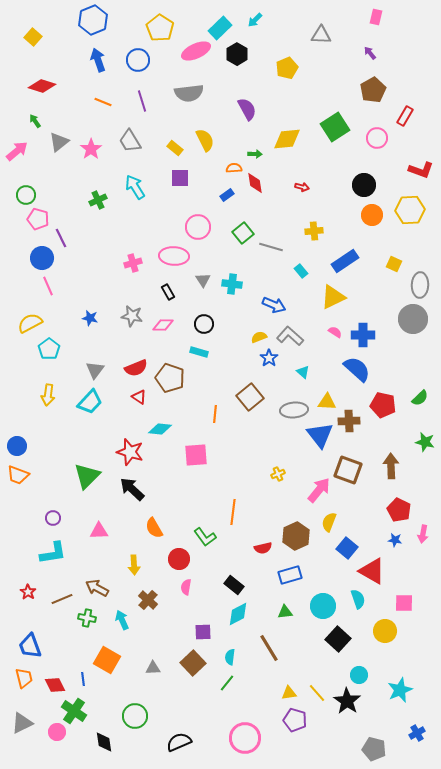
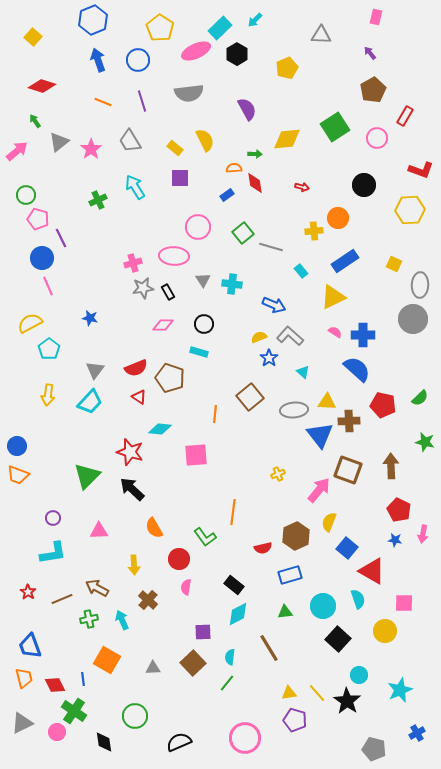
orange circle at (372, 215): moved 34 px left, 3 px down
gray star at (132, 316): moved 11 px right, 28 px up; rotated 20 degrees counterclockwise
green cross at (87, 618): moved 2 px right, 1 px down; rotated 24 degrees counterclockwise
